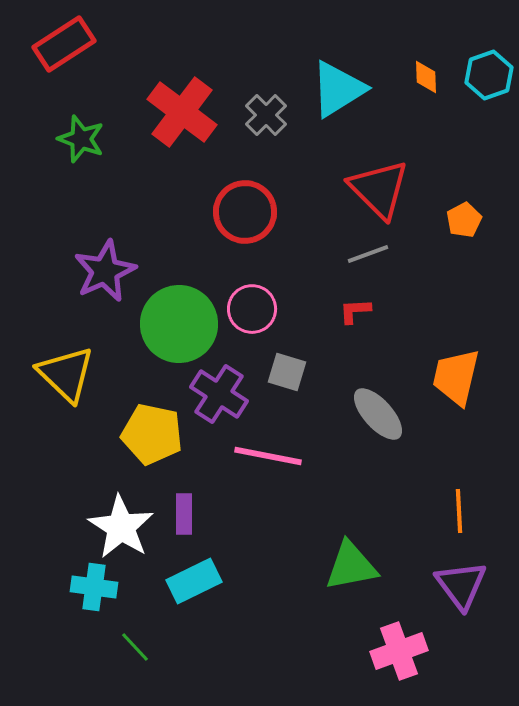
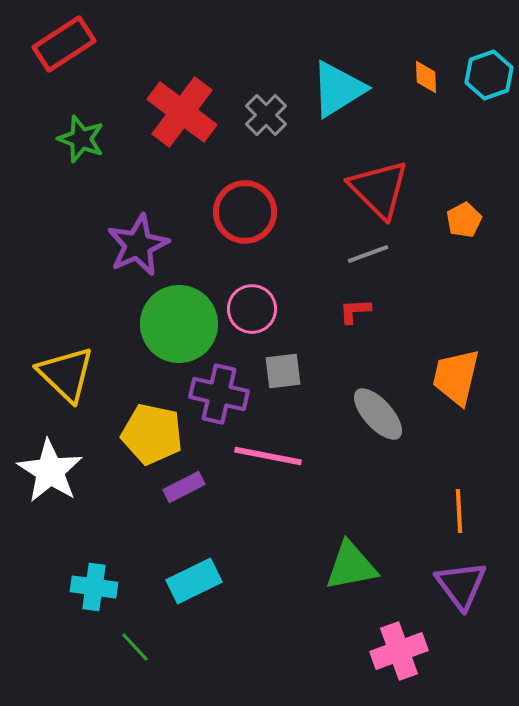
purple star: moved 33 px right, 26 px up
gray square: moved 4 px left, 1 px up; rotated 24 degrees counterclockwise
purple cross: rotated 20 degrees counterclockwise
purple rectangle: moved 27 px up; rotated 63 degrees clockwise
white star: moved 71 px left, 56 px up
